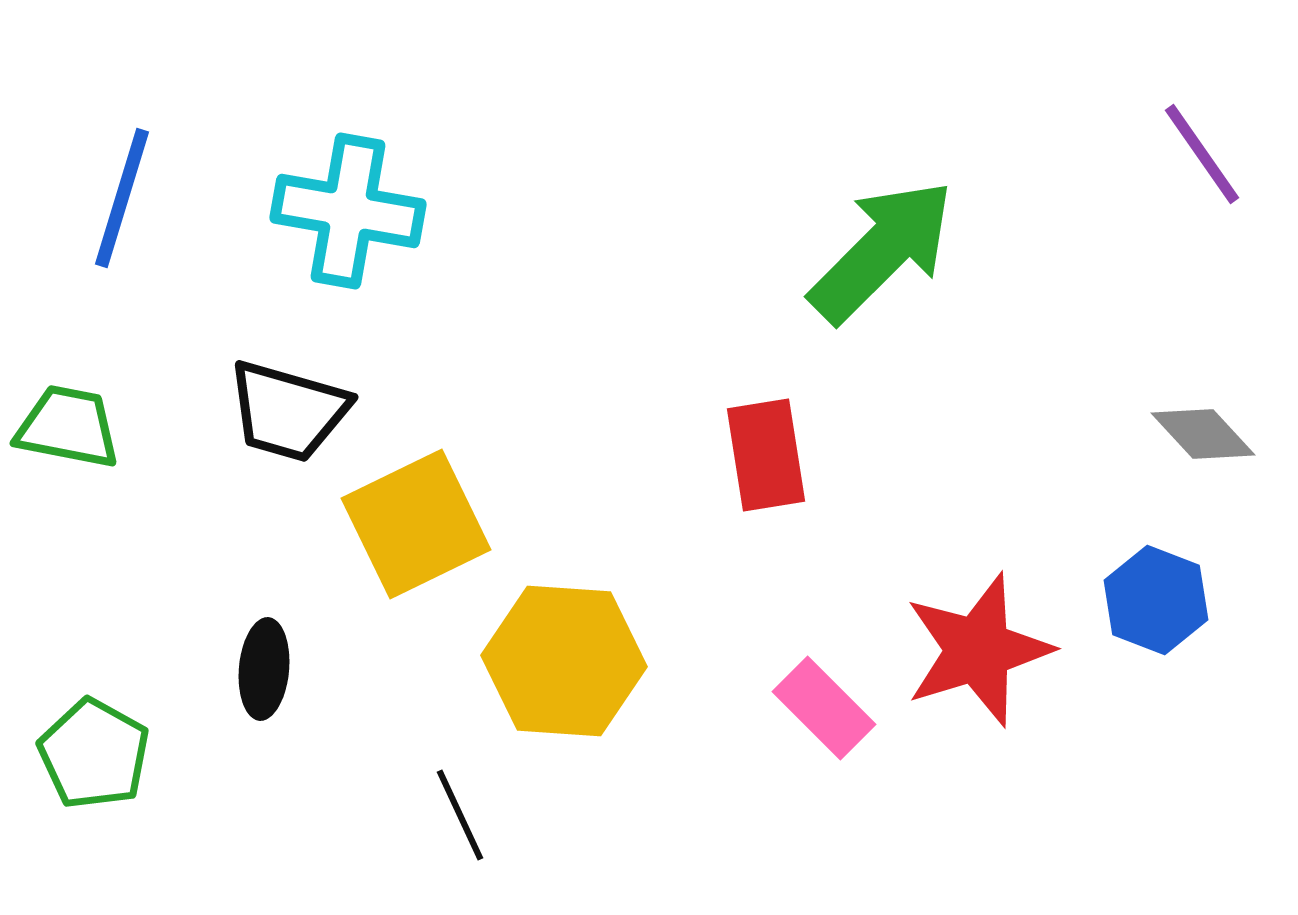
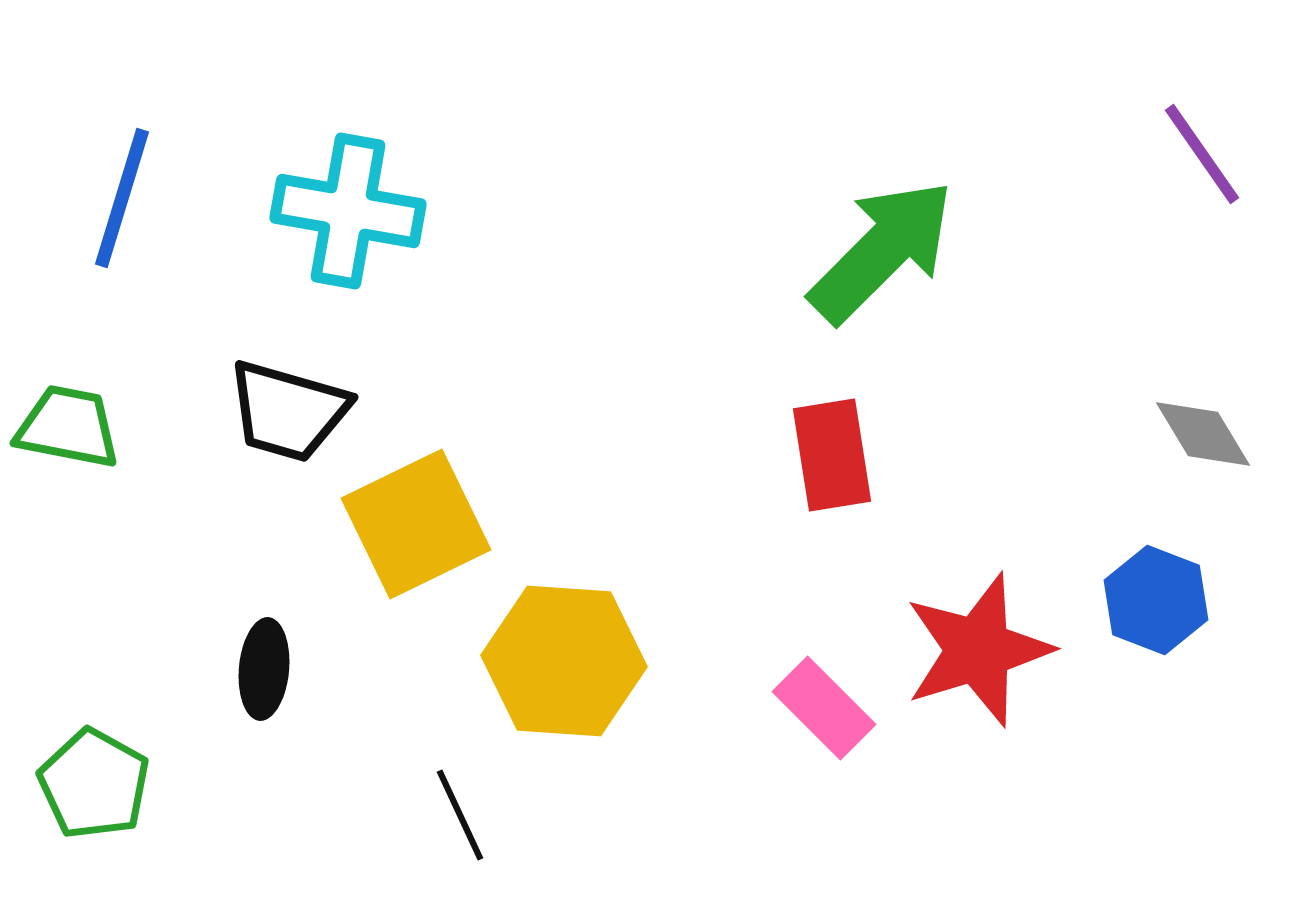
gray diamond: rotated 12 degrees clockwise
red rectangle: moved 66 px right
green pentagon: moved 30 px down
